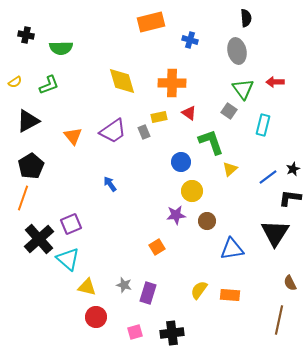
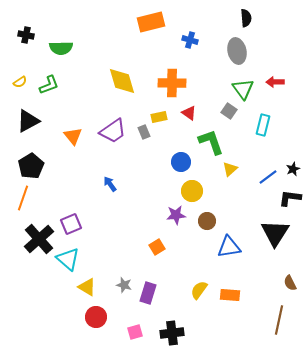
yellow semicircle at (15, 82): moved 5 px right
blue triangle at (232, 249): moved 3 px left, 2 px up
yellow triangle at (87, 287): rotated 18 degrees clockwise
